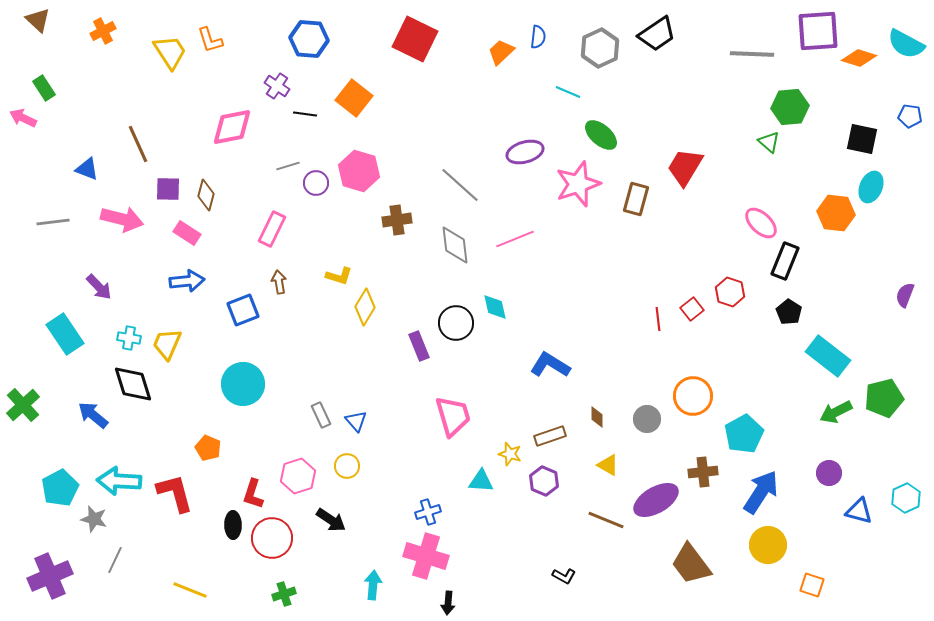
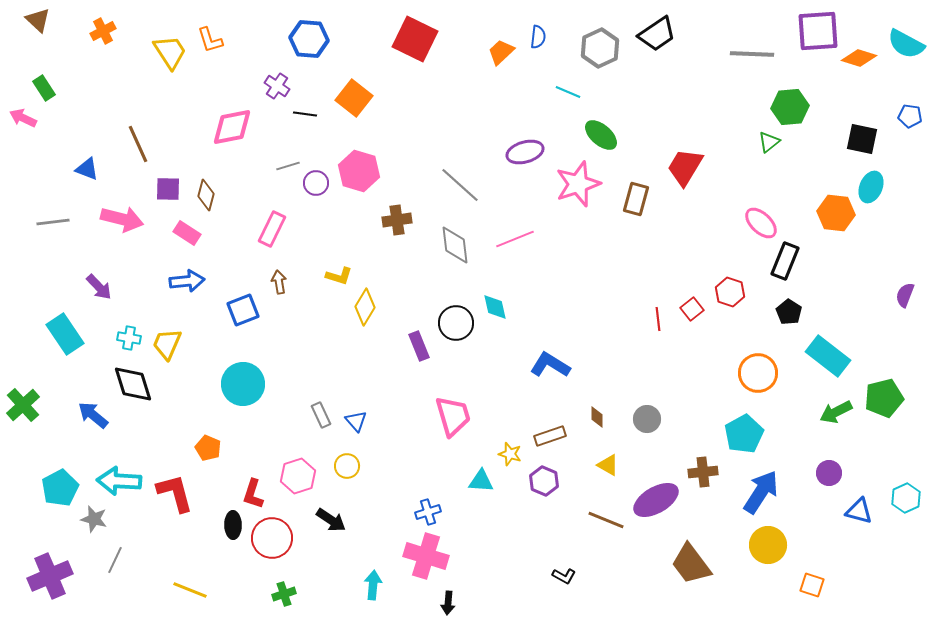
green triangle at (769, 142): rotated 40 degrees clockwise
orange circle at (693, 396): moved 65 px right, 23 px up
